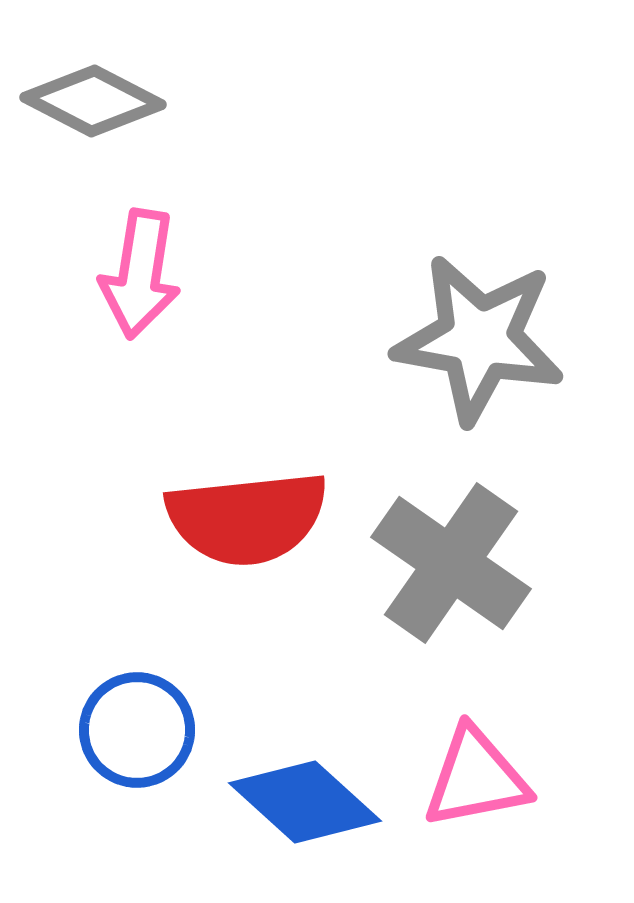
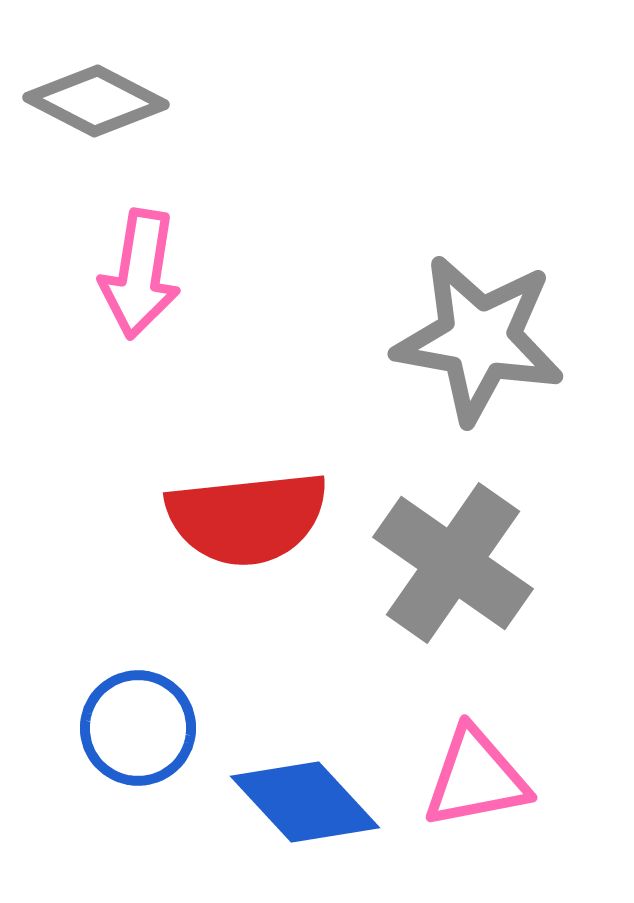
gray diamond: moved 3 px right
gray cross: moved 2 px right
blue circle: moved 1 px right, 2 px up
blue diamond: rotated 5 degrees clockwise
